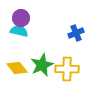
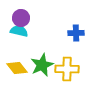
blue cross: rotated 21 degrees clockwise
